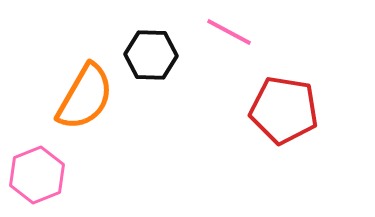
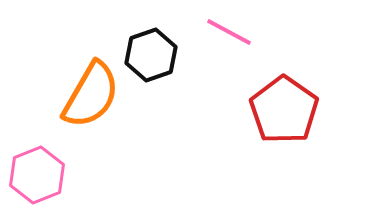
black hexagon: rotated 21 degrees counterclockwise
orange semicircle: moved 6 px right, 2 px up
red pentagon: rotated 26 degrees clockwise
